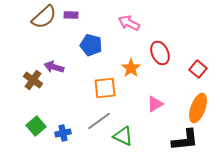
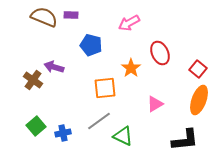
brown semicircle: rotated 116 degrees counterclockwise
pink arrow: rotated 55 degrees counterclockwise
orange ellipse: moved 1 px right, 8 px up
